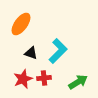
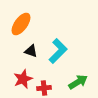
black triangle: moved 2 px up
red cross: moved 10 px down
